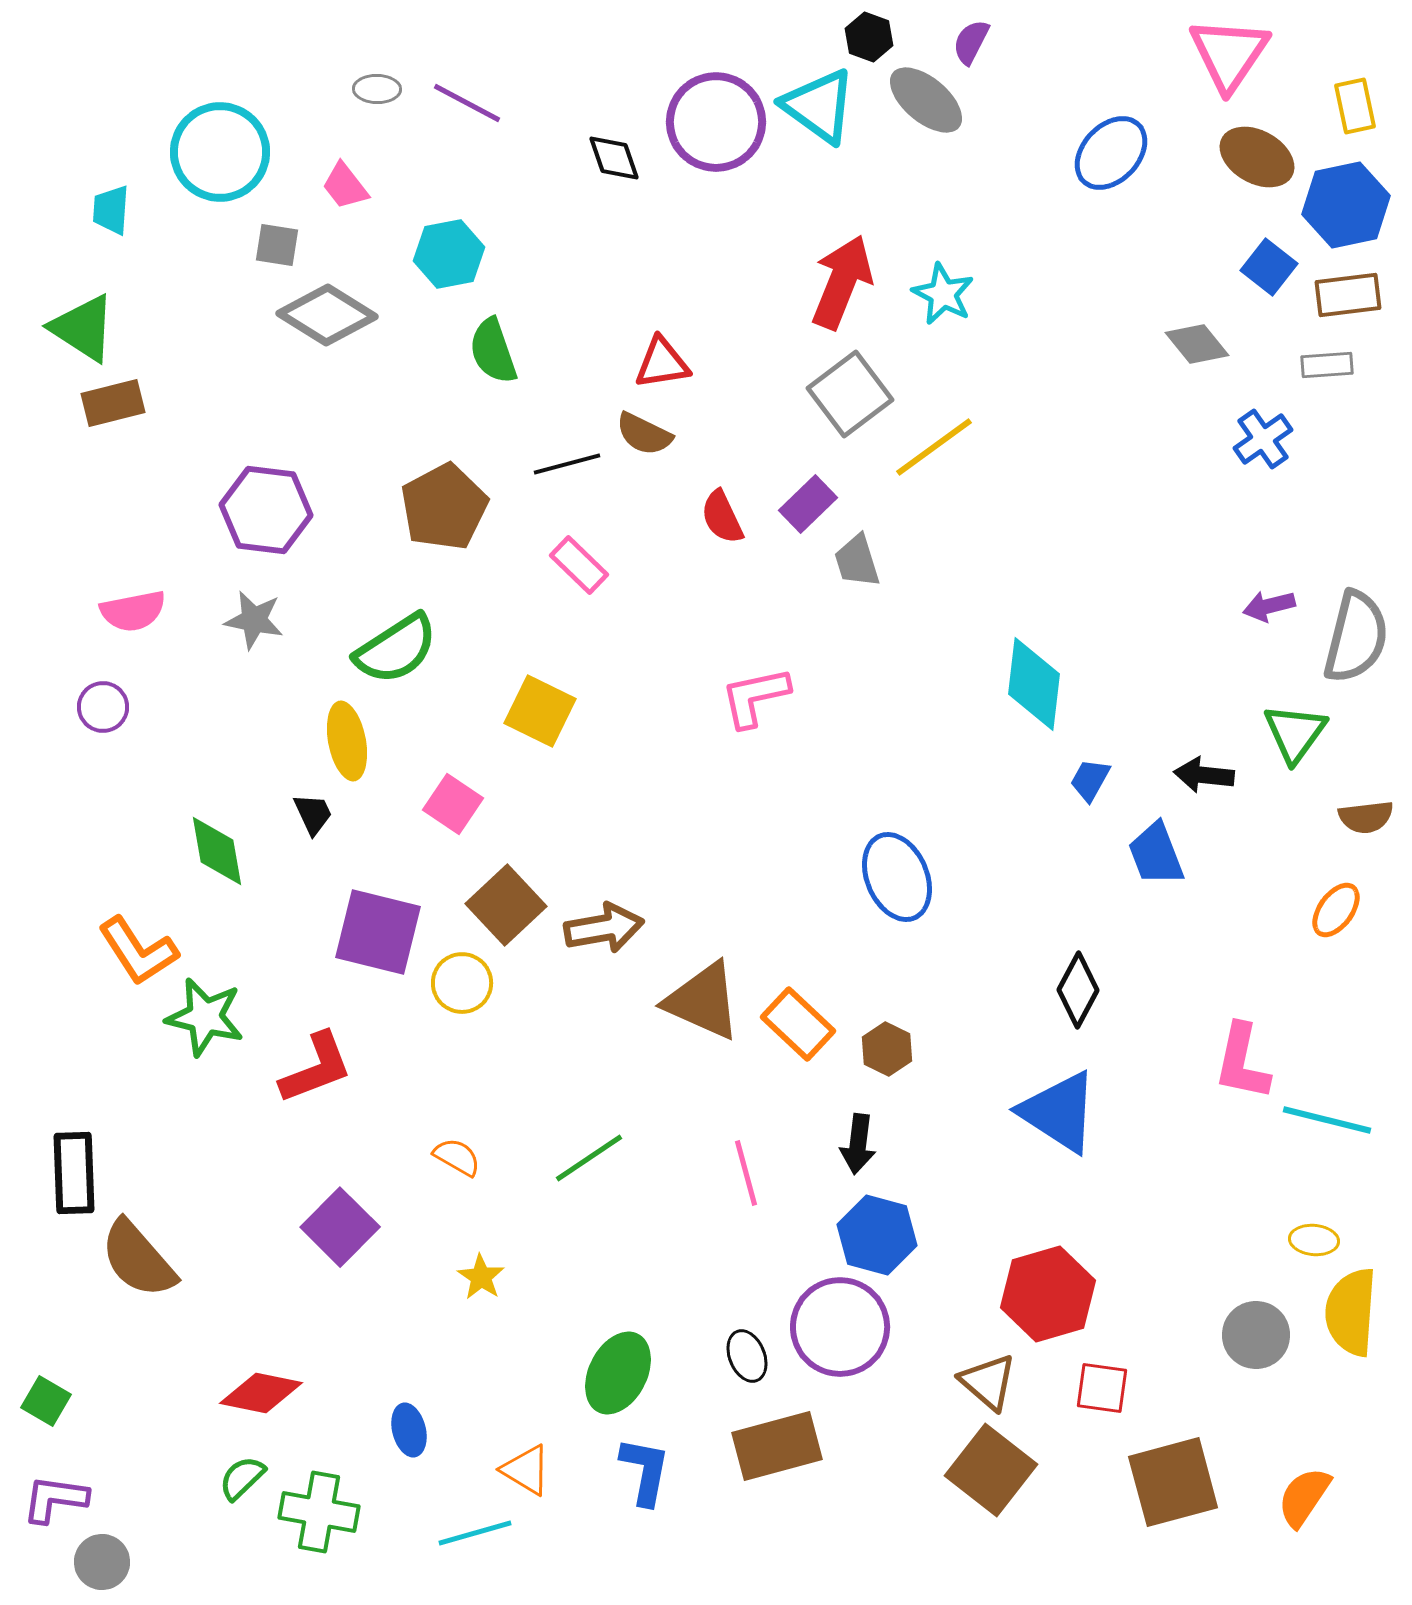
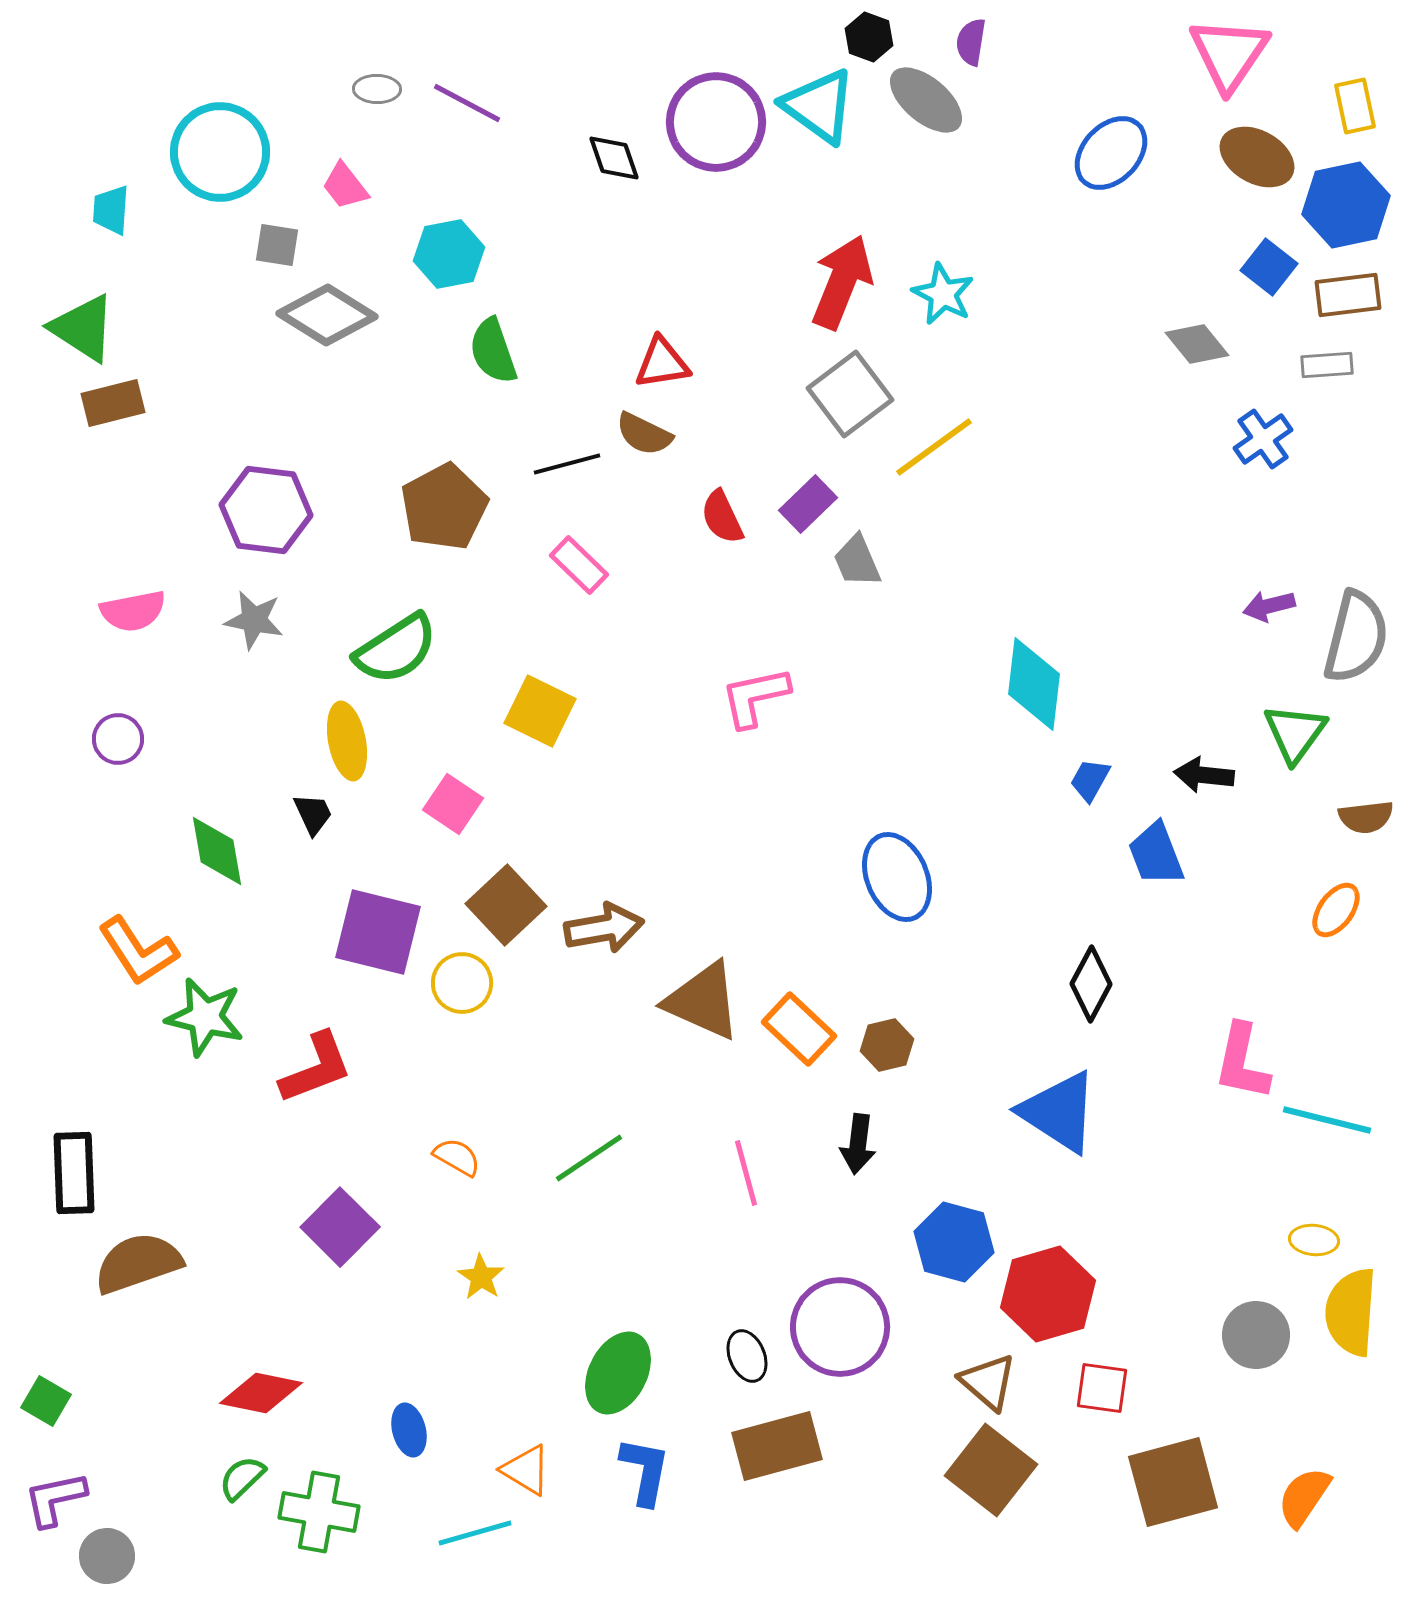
purple semicircle at (971, 42): rotated 18 degrees counterclockwise
gray trapezoid at (857, 561): rotated 6 degrees counterclockwise
purple circle at (103, 707): moved 15 px right, 32 px down
black diamond at (1078, 990): moved 13 px right, 6 px up
orange rectangle at (798, 1024): moved 1 px right, 5 px down
brown hexagon at (887, 1049): moved 4 px up; rotated 21 degrees clockwise
blue hexagon at (877, 1235): moved 77 px right, 7 px down
brown semicircle at (138, 1259): moved 4 px down; rotated 112 degrees clockwise
purple L-shape at (55, 1499): rotated 20 degrees counterclockwise
gray circle at (102, 1562): moved 5 px right, 6 px up
